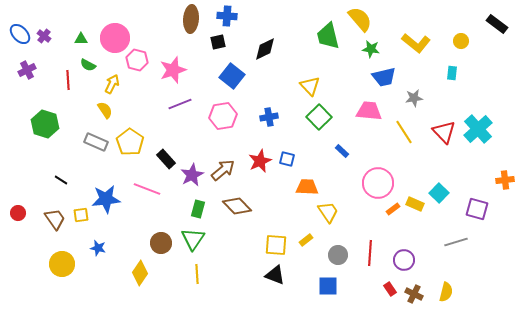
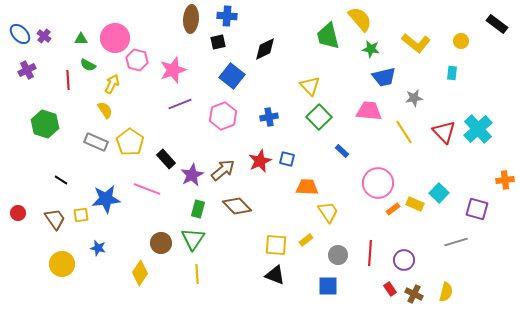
pink hexagon at (223, 116): rotated 12 degrees counterclockwise
